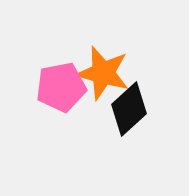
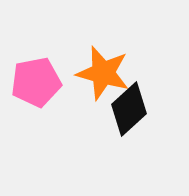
pink pentagon: moved 25 px left, 5 px up
